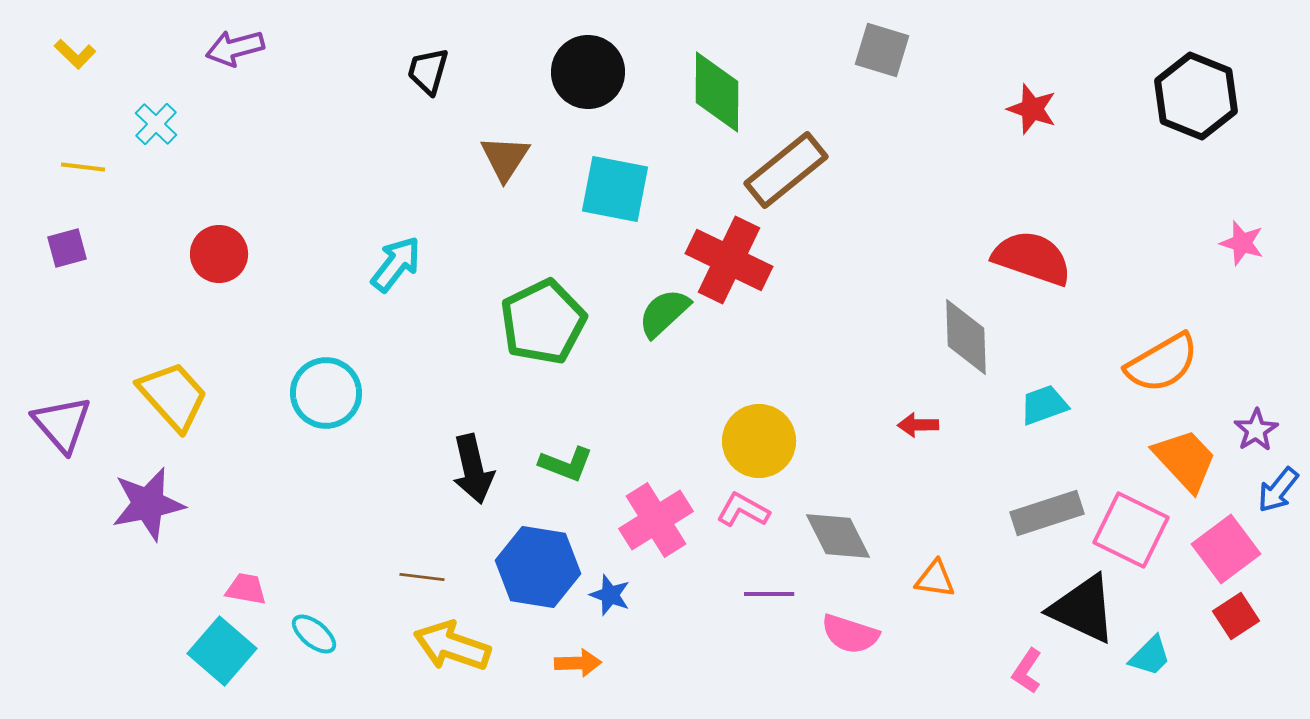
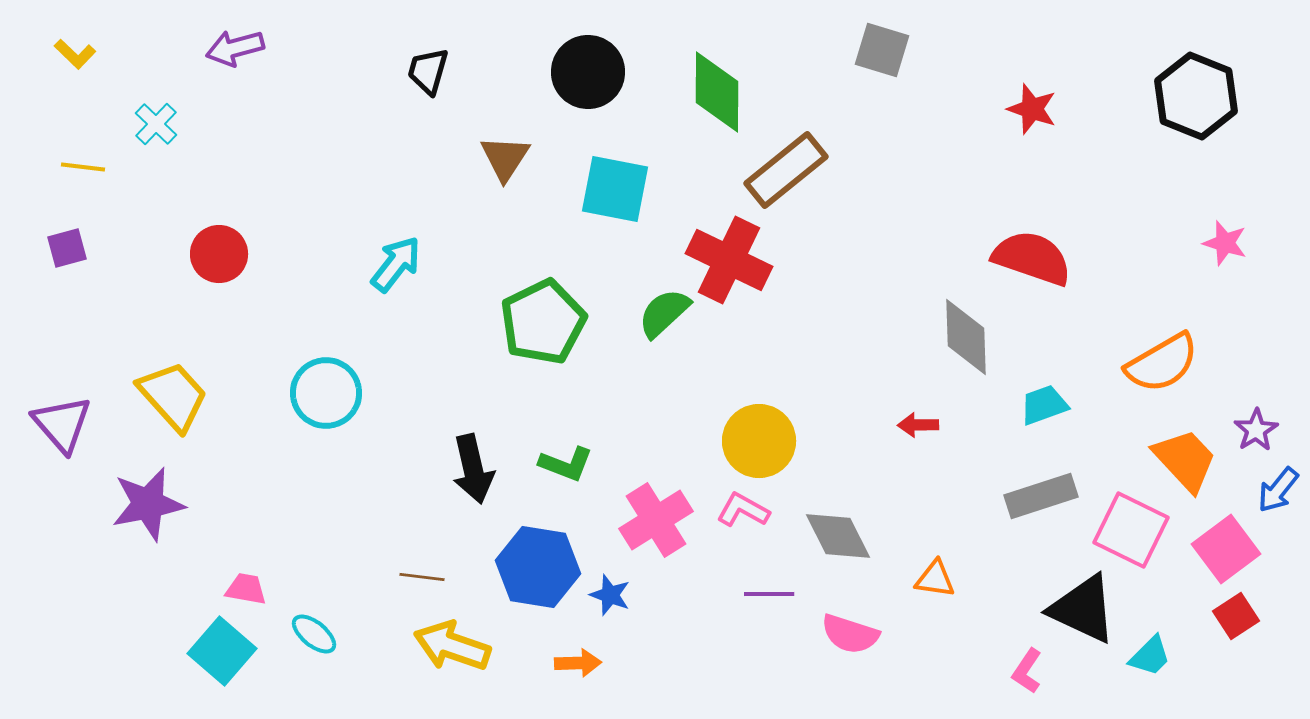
pink star at (1242, 243): moved 17 px left
gray rectangle at (1047, 513): moved 6 px left, 17 px up
